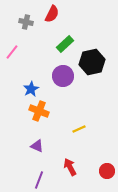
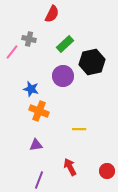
gray cross: moved 3 px right, 17 px down
blue star: rotated 28 degrees counterclockwise
yellow line: rotated 24 degrees clockwise
purple triangle: moved 1 px left, 1 px up; rotated 32 degrees counterclockwise
